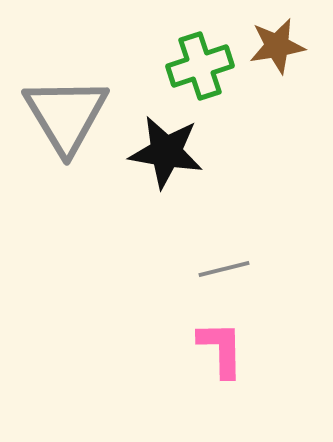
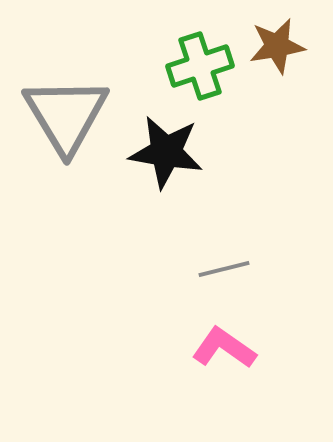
pink L-shape: moved 3 px right, 1 px up; rotated 54 degrees counterclockwise
